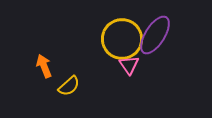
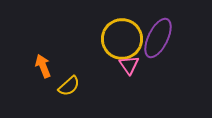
purple ellipse: moved 3 px right, 3 px down; rotated 6 degrees counterclockwise
orange arrow: moved 1 px left
